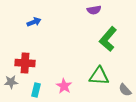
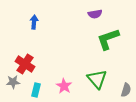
purple semicircle: moved 1 px right, 4 px down
blue arrow: rotated 64 degrees counterclockwise
green L-shape: rotated 30 degrees clockwise
red cross: moved 1 px down; rotated 30 degrees clockwise
green triangle: moved 2 px left, 3 px down; rotated 45 degrees clockwise
gray star: moved 2 px right
gray semicircle: moved 1 px right; rotated 120 degrees counterclockwise
